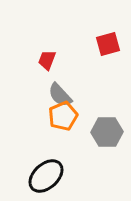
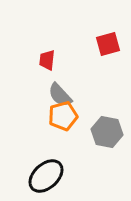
red trapezoid: rotated 15 degrees counterclockwise
orange pentagon: rotated 8 degrees clockwise
gray hexagon: rotated 12 degrees clockwise
